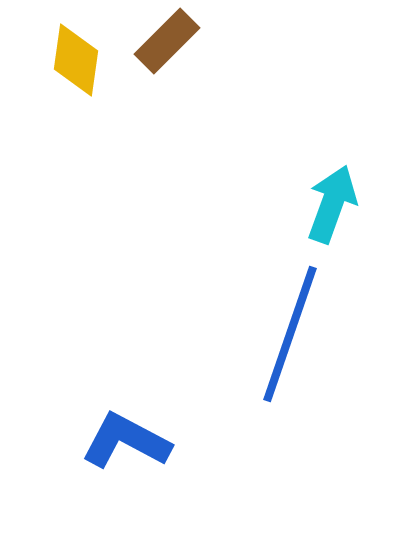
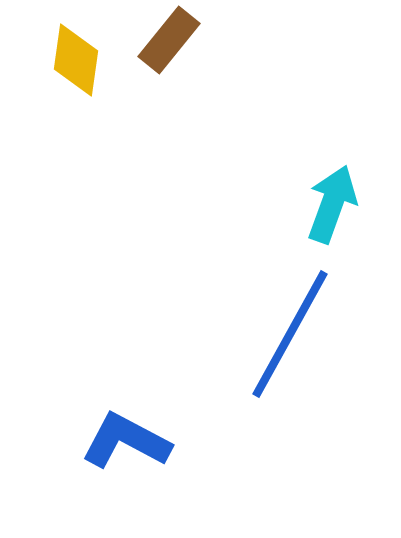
brown rectangle: moved 2 px right, 1 px up; rotated 6 degrees counterclockwise
blue line: rotated 10 degrees clockwise
